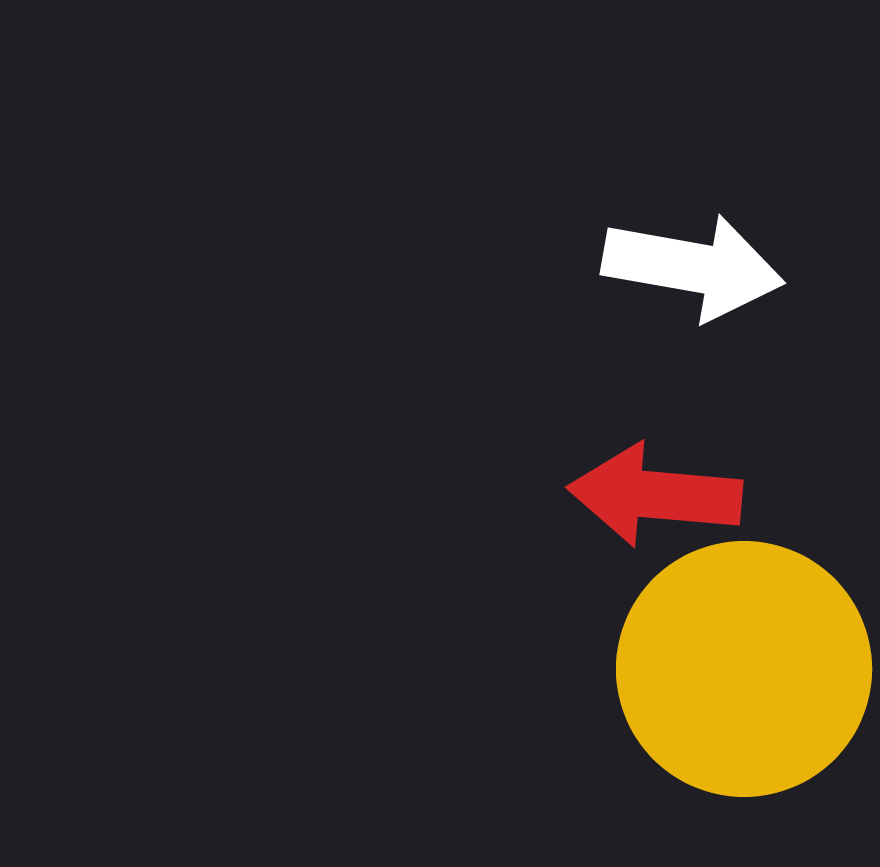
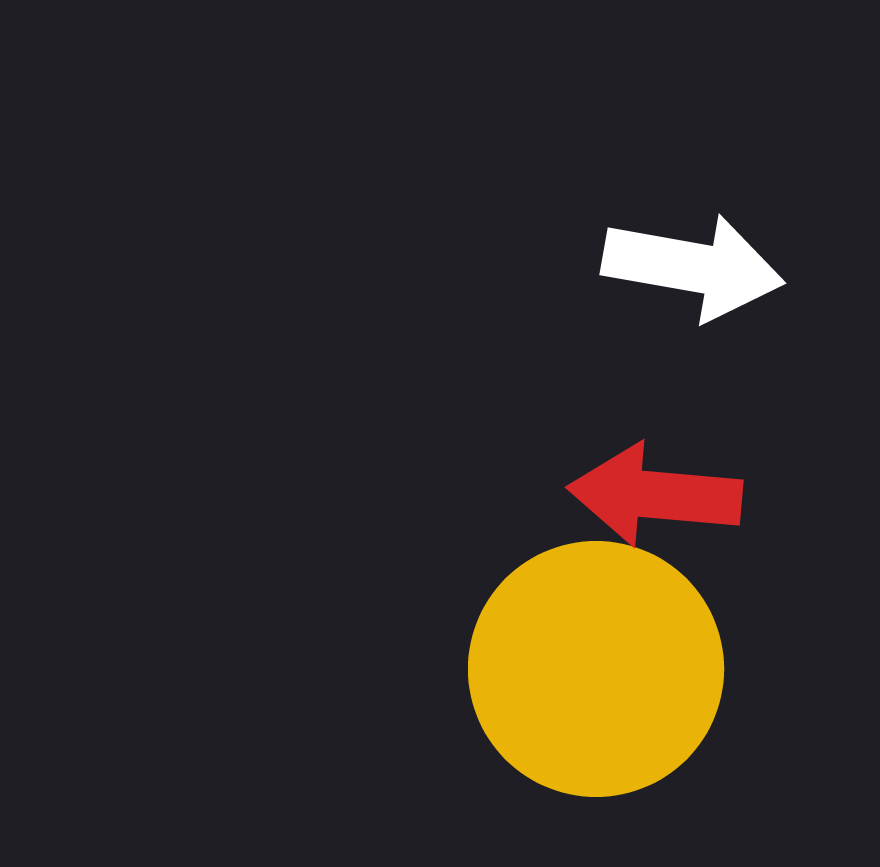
yellow circle: moved 148 px left
